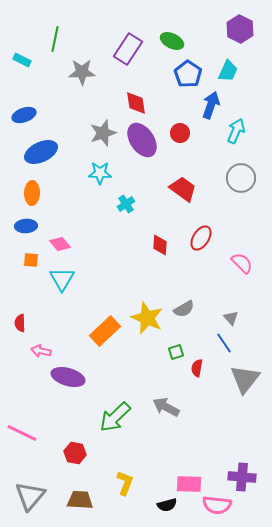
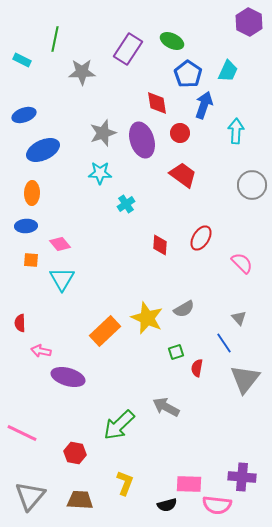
purple hexagon at (240, 29): moved 9 px right, 7 px up
red diamond at (136, 103): moved 21 px right
blue arrow at (211, 105): moved 7 px left
cyan arrow at (236, 131): rotated 20 degrees counterclockwise
purple ellipse at (142, 140): rotated 16 degrees clockwise
blue ellipse at (41, 152): moved 2 px right, 2 px up
gray circle at (241, 178): moved 11 px right, 7 px down
red trapezoid at (183, 189): moved 14 px up
gray triangle at (231, 318): moved 8 px right
green arrow at (115, 417): moved 4 px right, 8 px down
